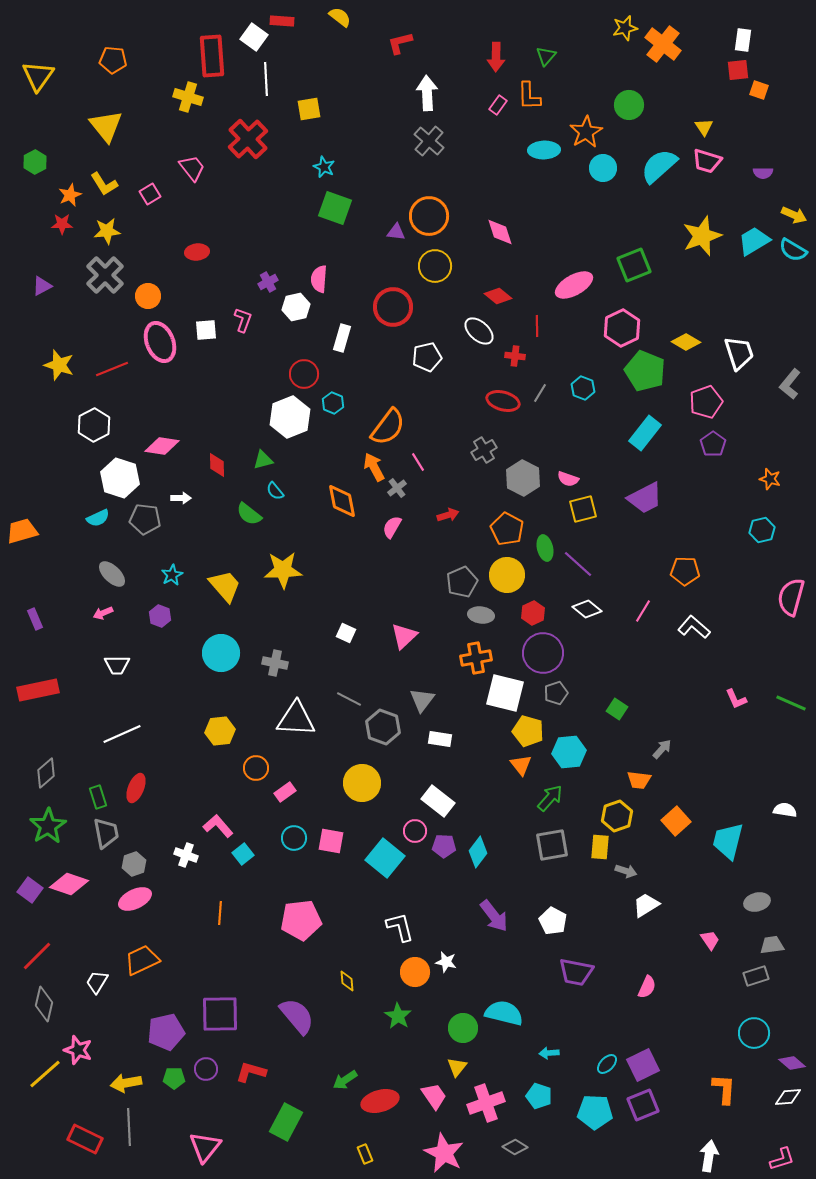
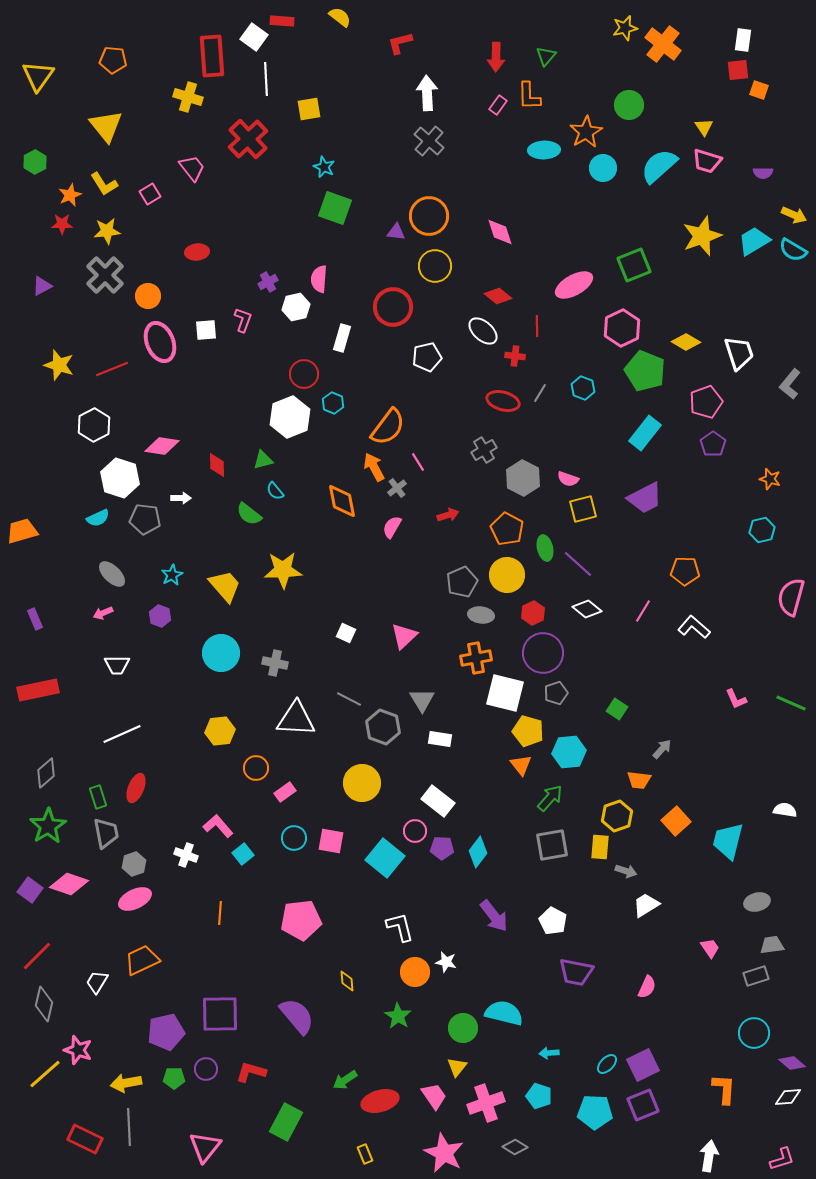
white ellipse at (479, 331): moved 4 px right
gray triangle at (422, 700): rotated 8 degrees counterclockwise
purple pentagon at (444, 846): moved 2 px left, 2 px down
pink trapezoid at (710, 940): moved 8 px down
